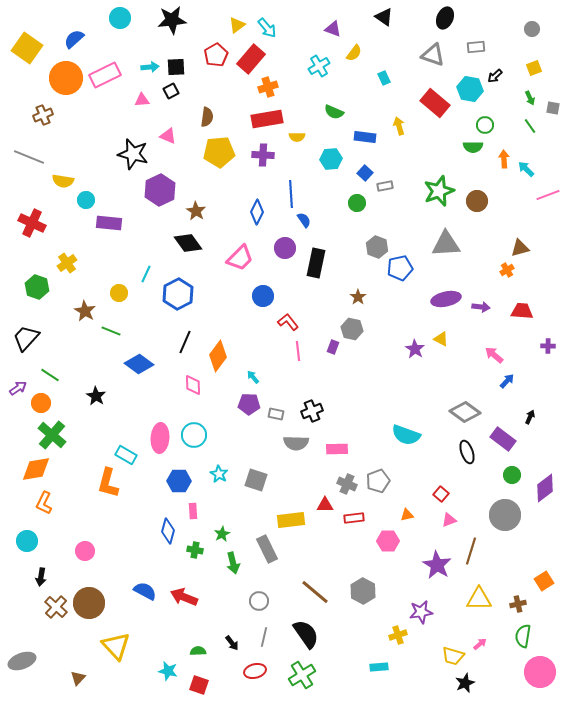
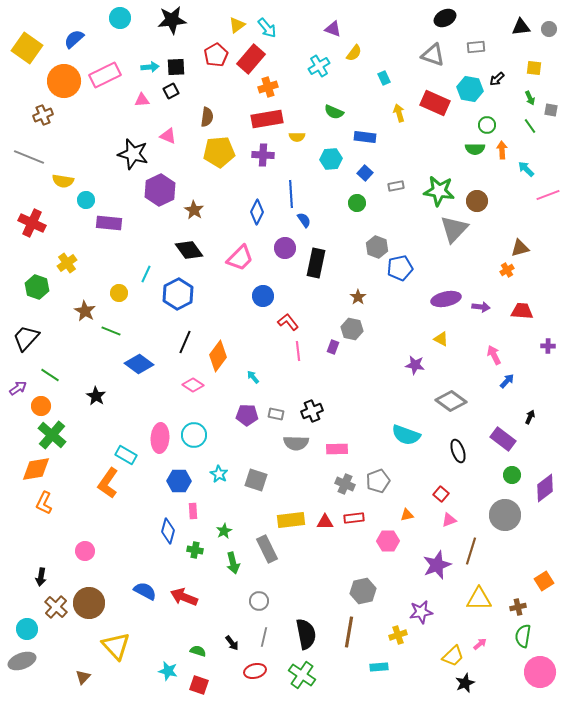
black triangle at (384, 17): moved 137 px right, 10 px down; rotated 42 degrees counterclockwise
black ellipse at (445, 18): rotated 40 degrees clockwise
gray circle at (532, 29): moved 17 px right
yellow square at (534, 68): rotated 28 degrees clockwise
black arrow at (495, 76): moved 2 px right, 3 px down
orange circle at (66, 78): moved 2 px left, 3 px down
red rectangle at (435, 103): rotated 16 degrees counterclockwise
gray square at (553, 108): moved 2 px left, 2 px down
green circle at (485, 125): moved 2 px right
yellow arrow at (399, 126): moved 13 px up
green semicircle at (473, 147): moved 2 px right, 2 px down
orange arrow at (504, 159): moved 2 px left, 9 px up
gray rectangle at (385, 186): moved 11 px right
green star at (439, 191): rotated 28 degrees clockwise
brown star at (196, 211): moved 2 px left, 1 px up
black diamond at (188, 243): moved 1 px right, 7 px down
gray triangle at (446, 244): moved 8 px right, 15 px up; rotated 44 degrees counterclockwise
purple star at (415, 349): moved 16 px down; rotated 24 degrees counterclockwise
pink arrow at (494, 355): rotated 24 degrees clockwise
pink diamond at (193, 385): rotated 55 degrees counterclockwise
orange circle at (41, 403): moved 3 px down
purple pentagon at (249, 404): moved 2 px left, 11 px down
gray diamond at (465, 412): moved 14 px left, 11 px up
black ellipse at (467, 452): moved 9 px left, 1 px up
orange L-shape at (108, 483): rotated 20 degrees clockwise
gray cross at (347, 484): moved 2 px left
red triangle at (325, 505): moved 17 px down
green star at (222, 534): moved 2 px right, 3 px up
cyan circle at (27, 541): moved 88 px down
purple star at (437, 565): rotated 20 degrees clockwise
gray hexagon at (363, 591): rotated 20 degrees clockwise
brown line at (315, 592): moved 34 px right, 40 px down; rotated 60 degrees clockwise
brown cross at (518, 604): moved 3 px down
black semicircle at (306, 634): rotated 24 degrees clockwise
green semicircle at (198, 651): rotated 21 degrees clockwise
yellow trapezoid at (453, 656): rotated 60 degrees counterclockwise
green cross at (302, 675): rotated 24 degrees counterclockwise
brown triangle at (78, 678): moved 5 px right, 1 px up
